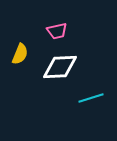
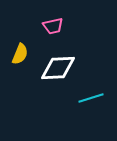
pink trapezoid: moved 4 px left, 5 px up
white diamond: moved 2 px left, 1 px down
